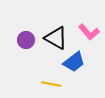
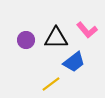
pink L-shape: moved 2 px left, 2 px up
black triangle: rotated 30 degrees counterclockwise
yellow line: rotated 48 degrees counterclockwise
